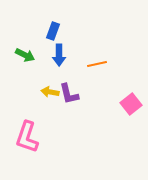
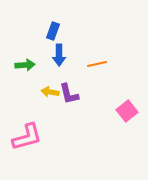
green arrow: moved 10 px down; rotated 30 degrees counterclockwise
pink square: moved 4 px left, 7 px down
pink L-shape: rotated 124 degrees counterclockwise
